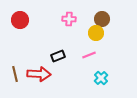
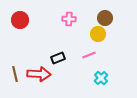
brown circle: moved 3 px right, 1 px up
yellow circle: moved 2 px right, 1 px down
black rectangle: moved 2 px down
